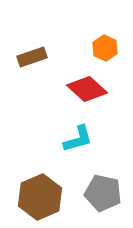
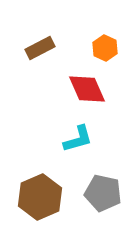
brown rectangle: moved 8 px right, 9 px up; rotated 8 degrees counterclockwise
red diamond: rotated 24 degrees clockwise
